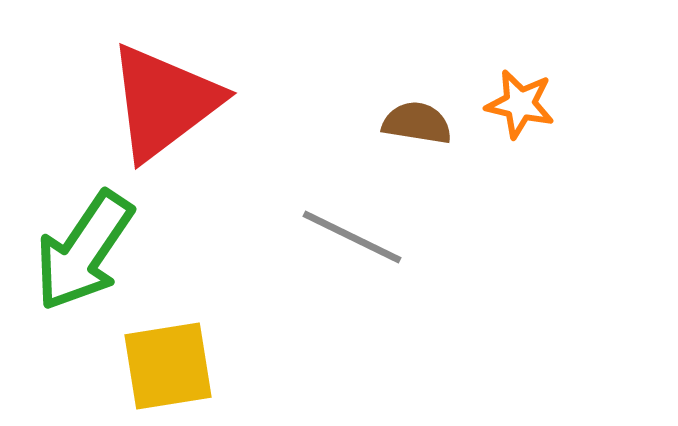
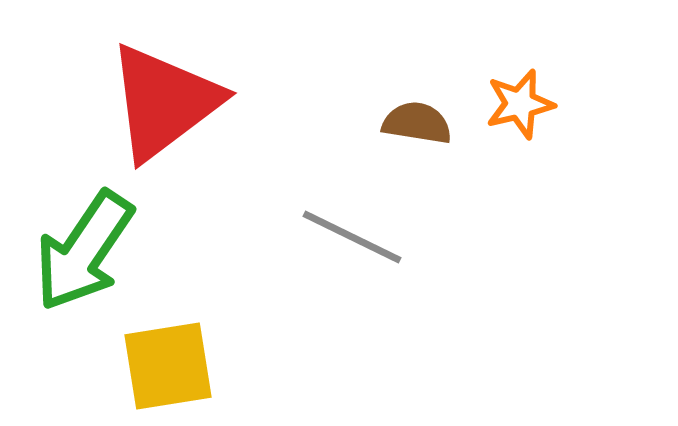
orange star: rotated 26 degrees counterclockwise
